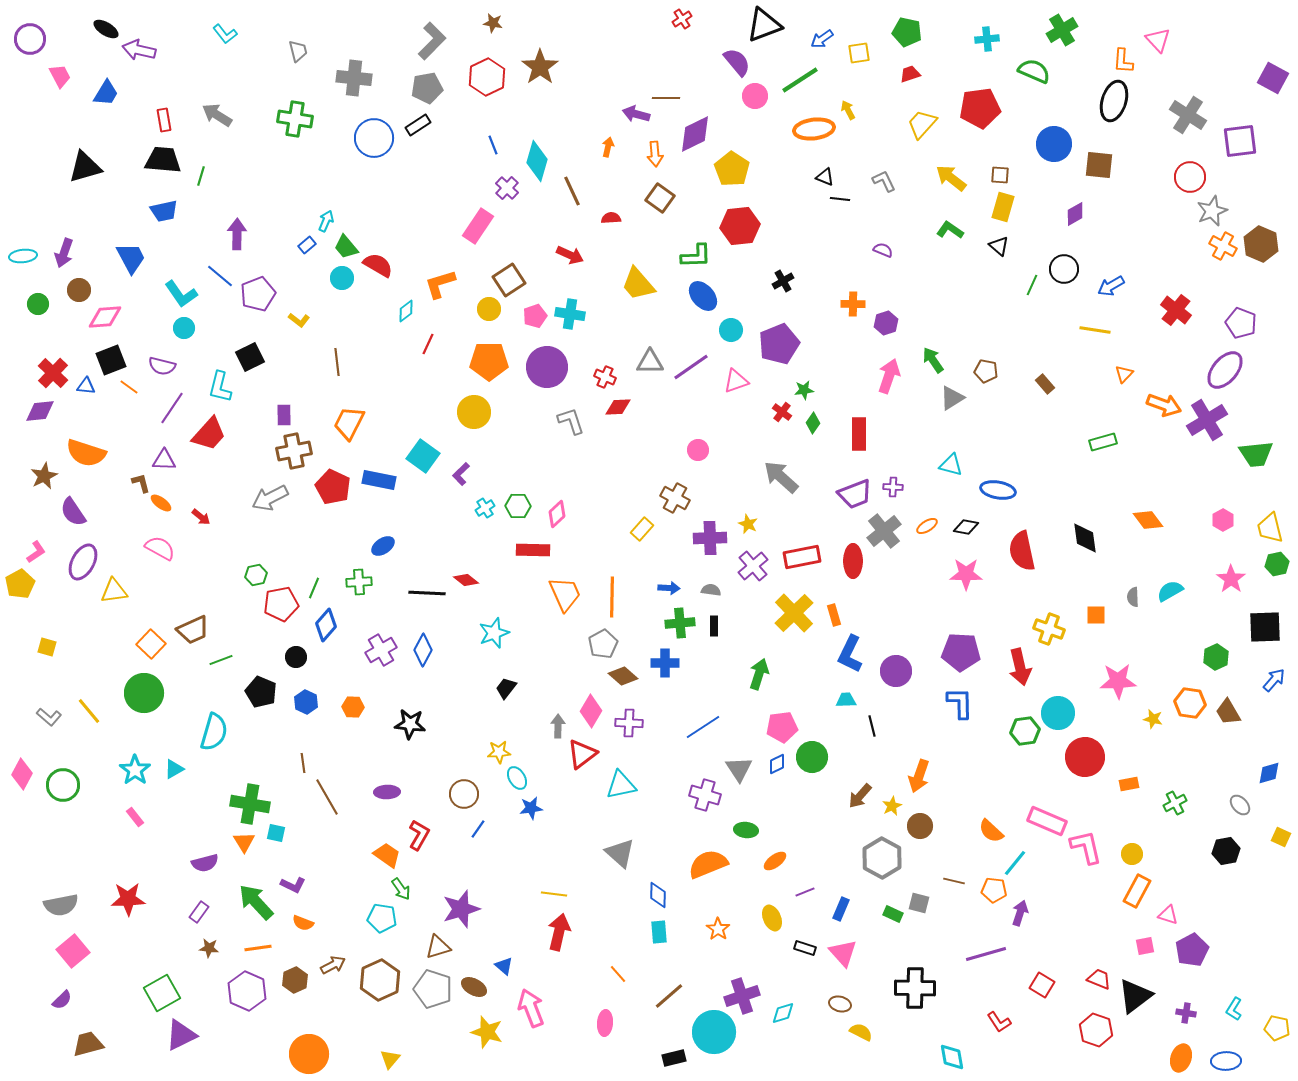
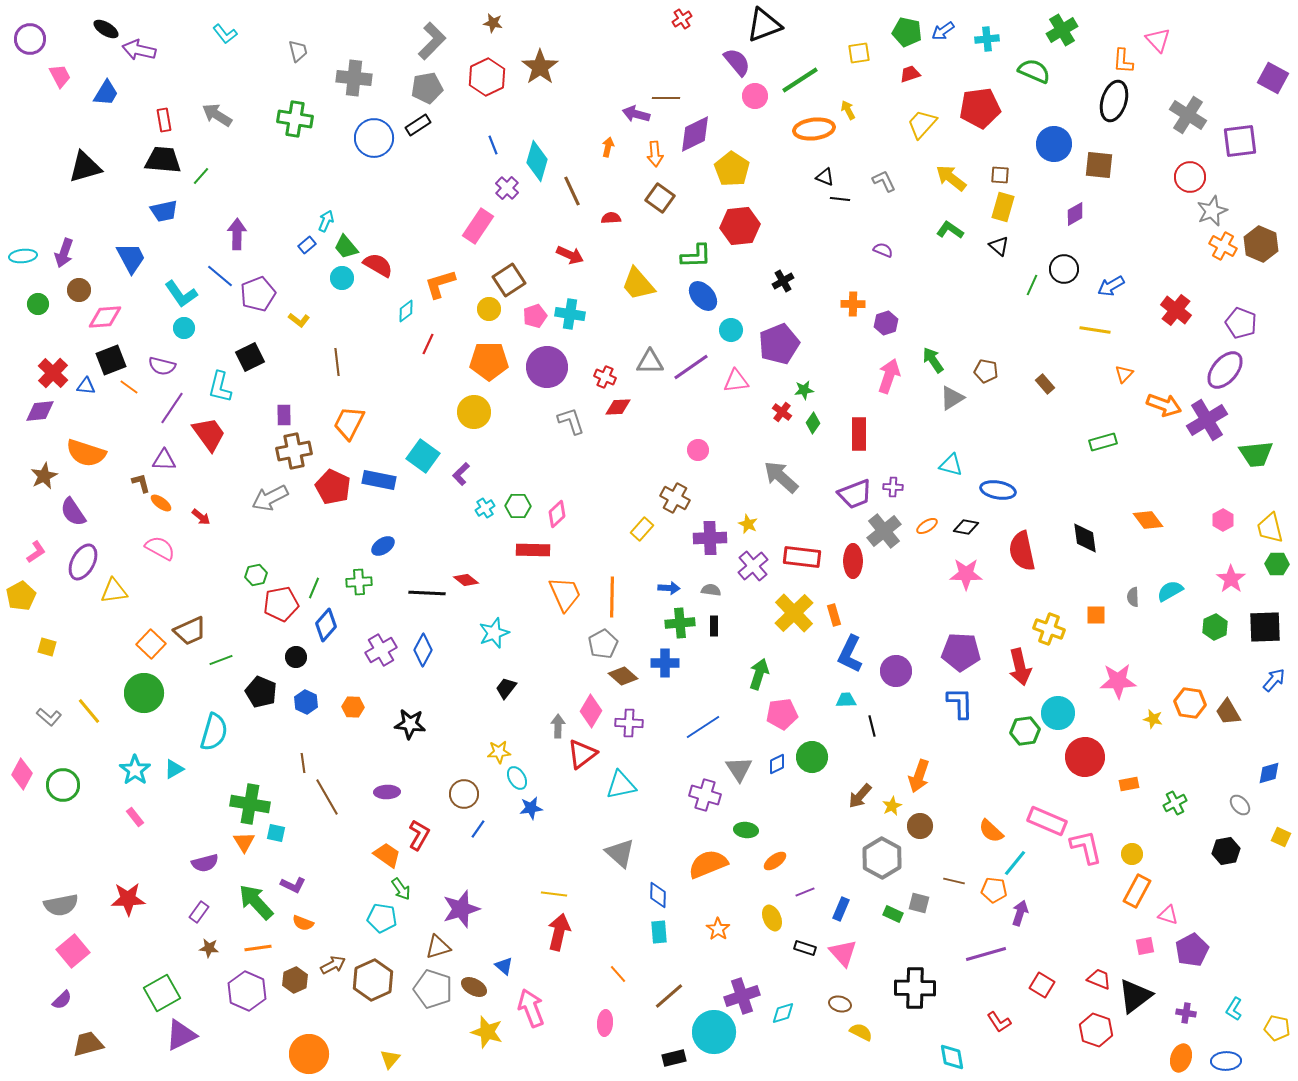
blue arrow at (822, 39): moved 121 px right, 8 px up
green line at (201, 176): rotated 24 degrees clockwise
pink triangle at (736, 381): rotated 12 degrees clockwise
red trapezoid at (209, 434): rotated 78 degrees counterclockwise
red rectangle at (802, 557): rotated 18 degrees clockwise
green hexagon at (1277, 564): rotated 15 degrees clockwise
yellow pentagon at (20, 584): moved 1 px right, 12 px down
brown trapezoid at (193, 630): moved 3 px left, 1 px down
green hexagon at (1216, 657): moved 1 px left, 30 px up
pink pentagon at (782, 727): moved 13 px up
brown hexagon at (380, 980): moved 7 px left
